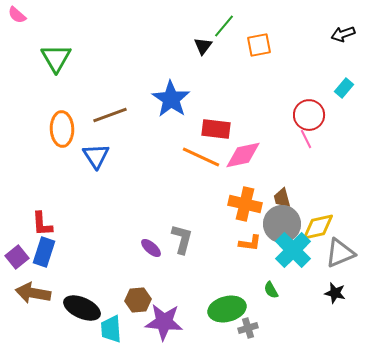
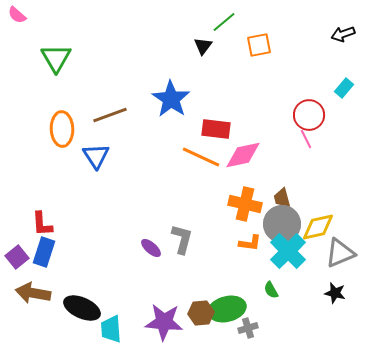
green line: moved 4 px up; rotated 10 degrees clockwise
cyan cross: moved 5 px left, 1 px down
brown hexagon: moved 63 px right, 13 px down
